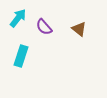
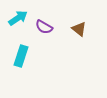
cyan arrow: rotated 18 degrees clockwise
purple semicircle: rotated 18 degrees counterclockwise
